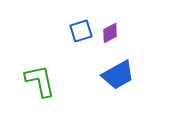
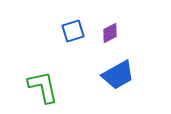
blue square: moved 8 px left
green L-shape: moved 3 px right, 6 px down
